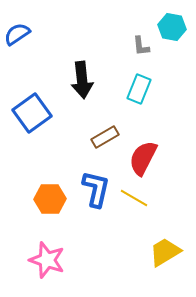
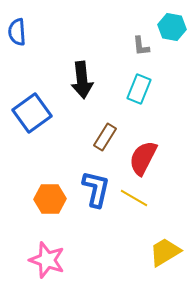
blue semicircle: moved 2 px up; rotated 60 degrees counterclockwise
brown rectangle: rotated 28 degrees counterclockwise
